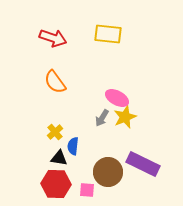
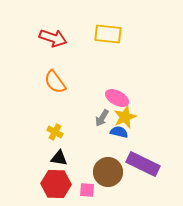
yellow cross: rotated 21 degrees counterclockwise
blue semicircle: moved 46 px right, 14 px up; rotated 96 degrees clockwise
